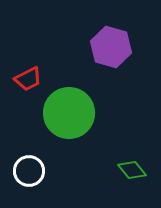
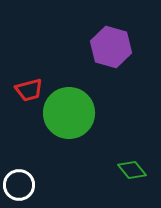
red trapezoid: moved 1 px right, 11 px down; rotated 12 degrees clockwise
white circle: moved 10 px left, 14 px down
